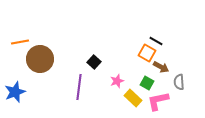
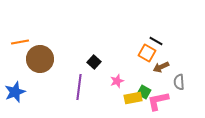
brown arrow: rotated 126 degrees clockwise
green square: moved 3 px left, 9 px down
yellow rectangle: rotated 54 degrees counterclockwise
